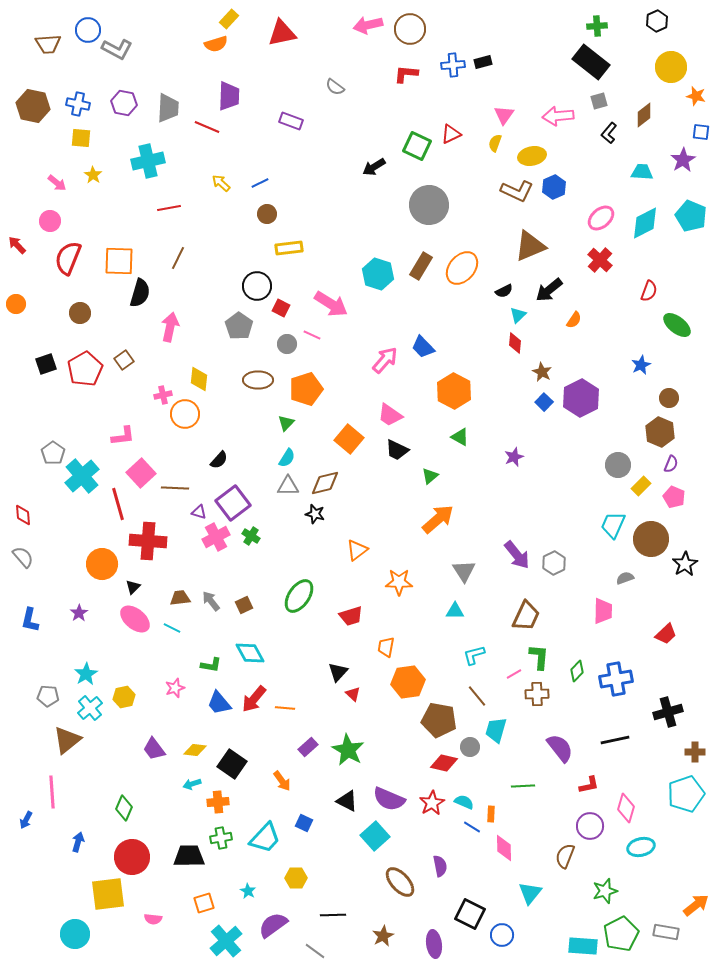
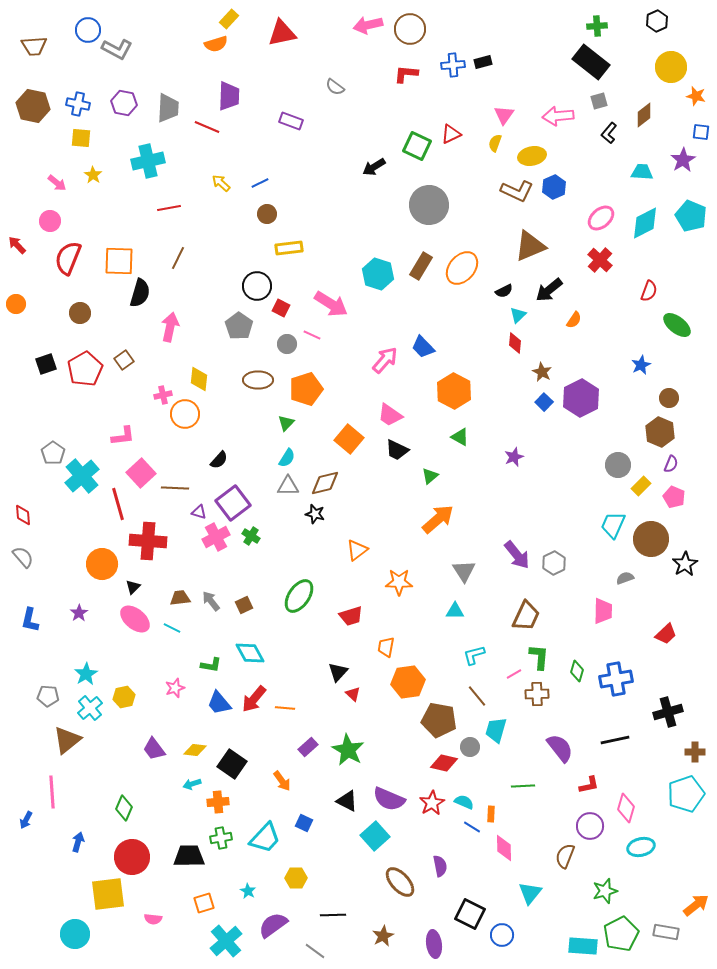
brown trapezoid at (48, 44): moved 14 px left, 2 px down
green diamond at (577, 671): rotated 30 degrees counterclockwise
